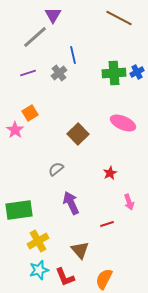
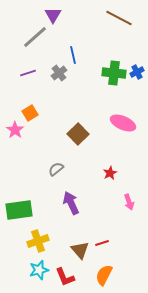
green cross: rotated 10 degrees clockwise
red line: moved 5 px left, 19 px down
yellow cross: rotated 10 degrees clockwise
orange semicircle: moved 4 px up
